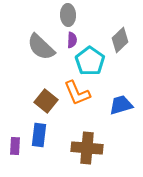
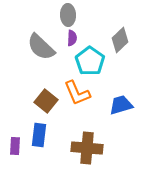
purple semicircle: moved 2 px up
